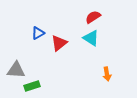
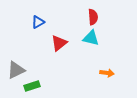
red semicircle: rotated 119 degrees clockwise
blue triangle: moved 11 px up
cyan triangle: rotated 18 degrees counterclockwise
gray triangle: rotated 30 degrees counterclockwise
orange arrow: moved 1 px up; rotated 72 degrees counterclockwise
